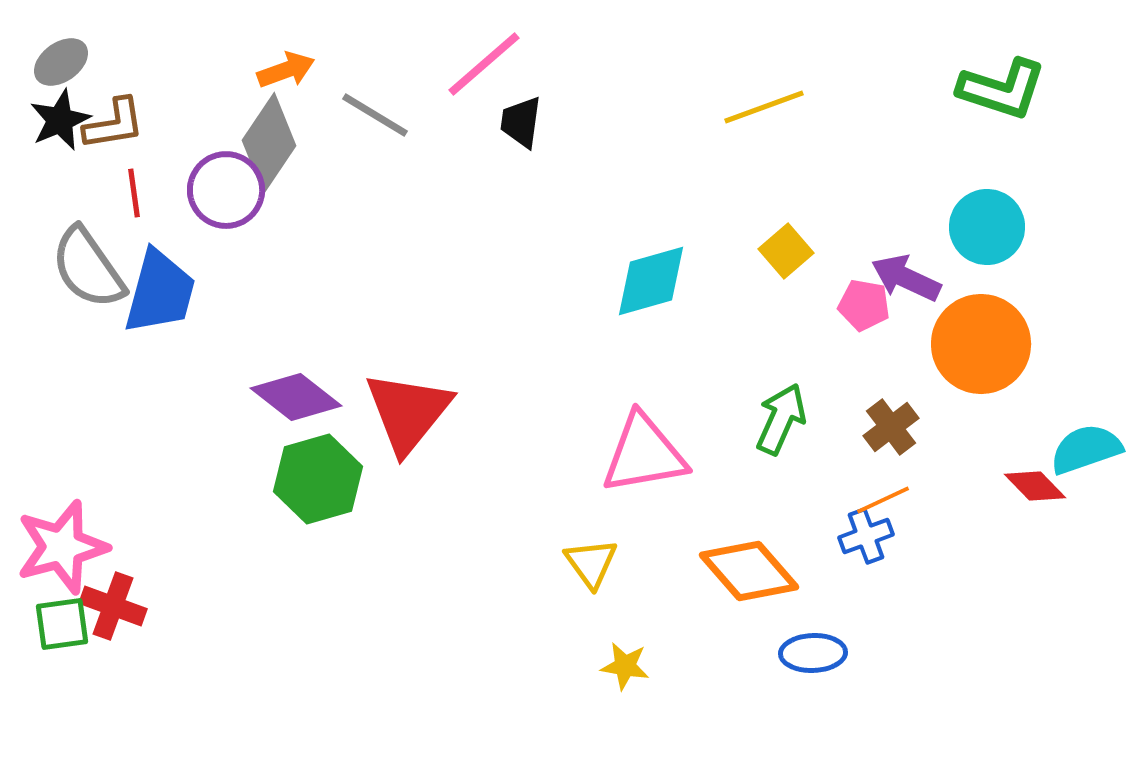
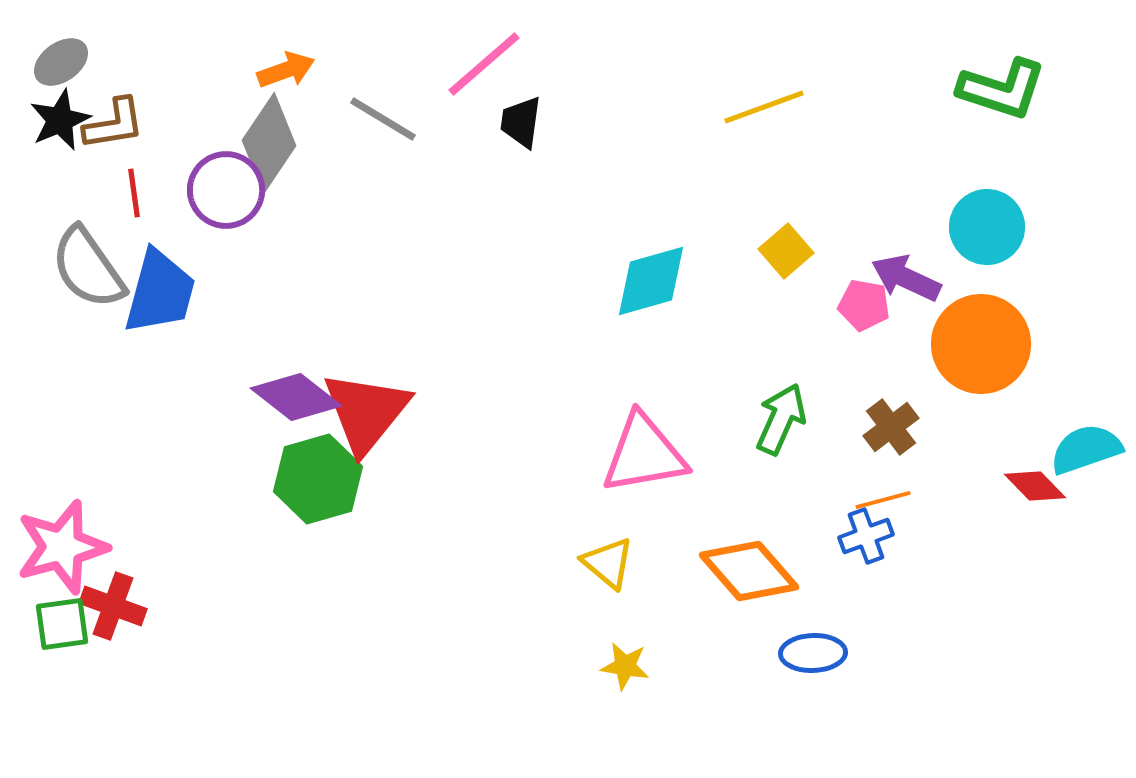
gray line: moved 8 px right, 4 px down
red triangle: moved 42 px left
orange line: rotated 10 degrees clockwise
yellow triangle: moved 17 px right; rotated 14 degrees counterclockwise
